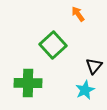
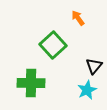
orange arrow: moved 4 px down
green cross: moved 3 px right
cyan star: moved 2 px right
